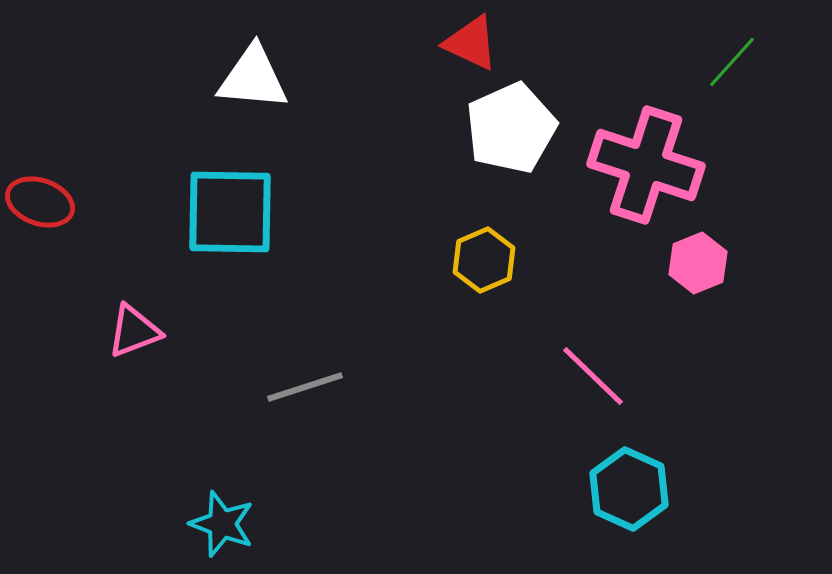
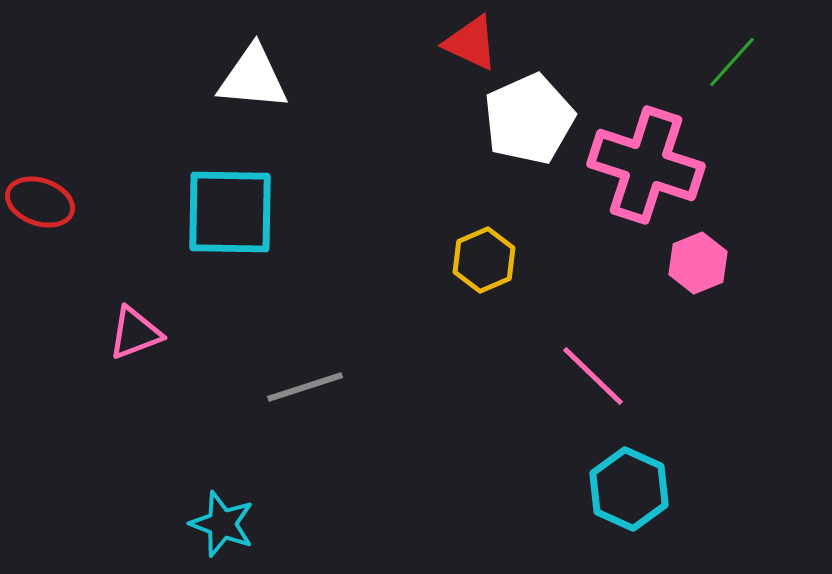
white pentagon: moved 18 px right, 9 px up
pink triangle: moved 1 px right, 2 px down
